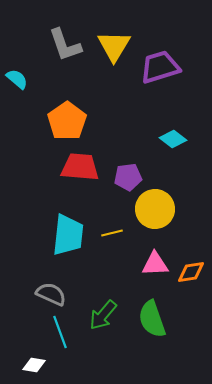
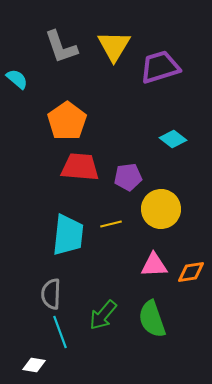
gray L-shape: moved 4 px left, 2 px down
yellow circle: moved 6 px right
yellow line: moved 1 px left, 9 px up
pink triangle: moved 1 px left, 1 px down
gray semicircle: rotated 112 degrees counterclockwise
